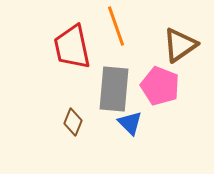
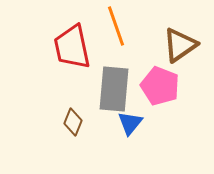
blue triangle: rotated 24 degrees clockwise
